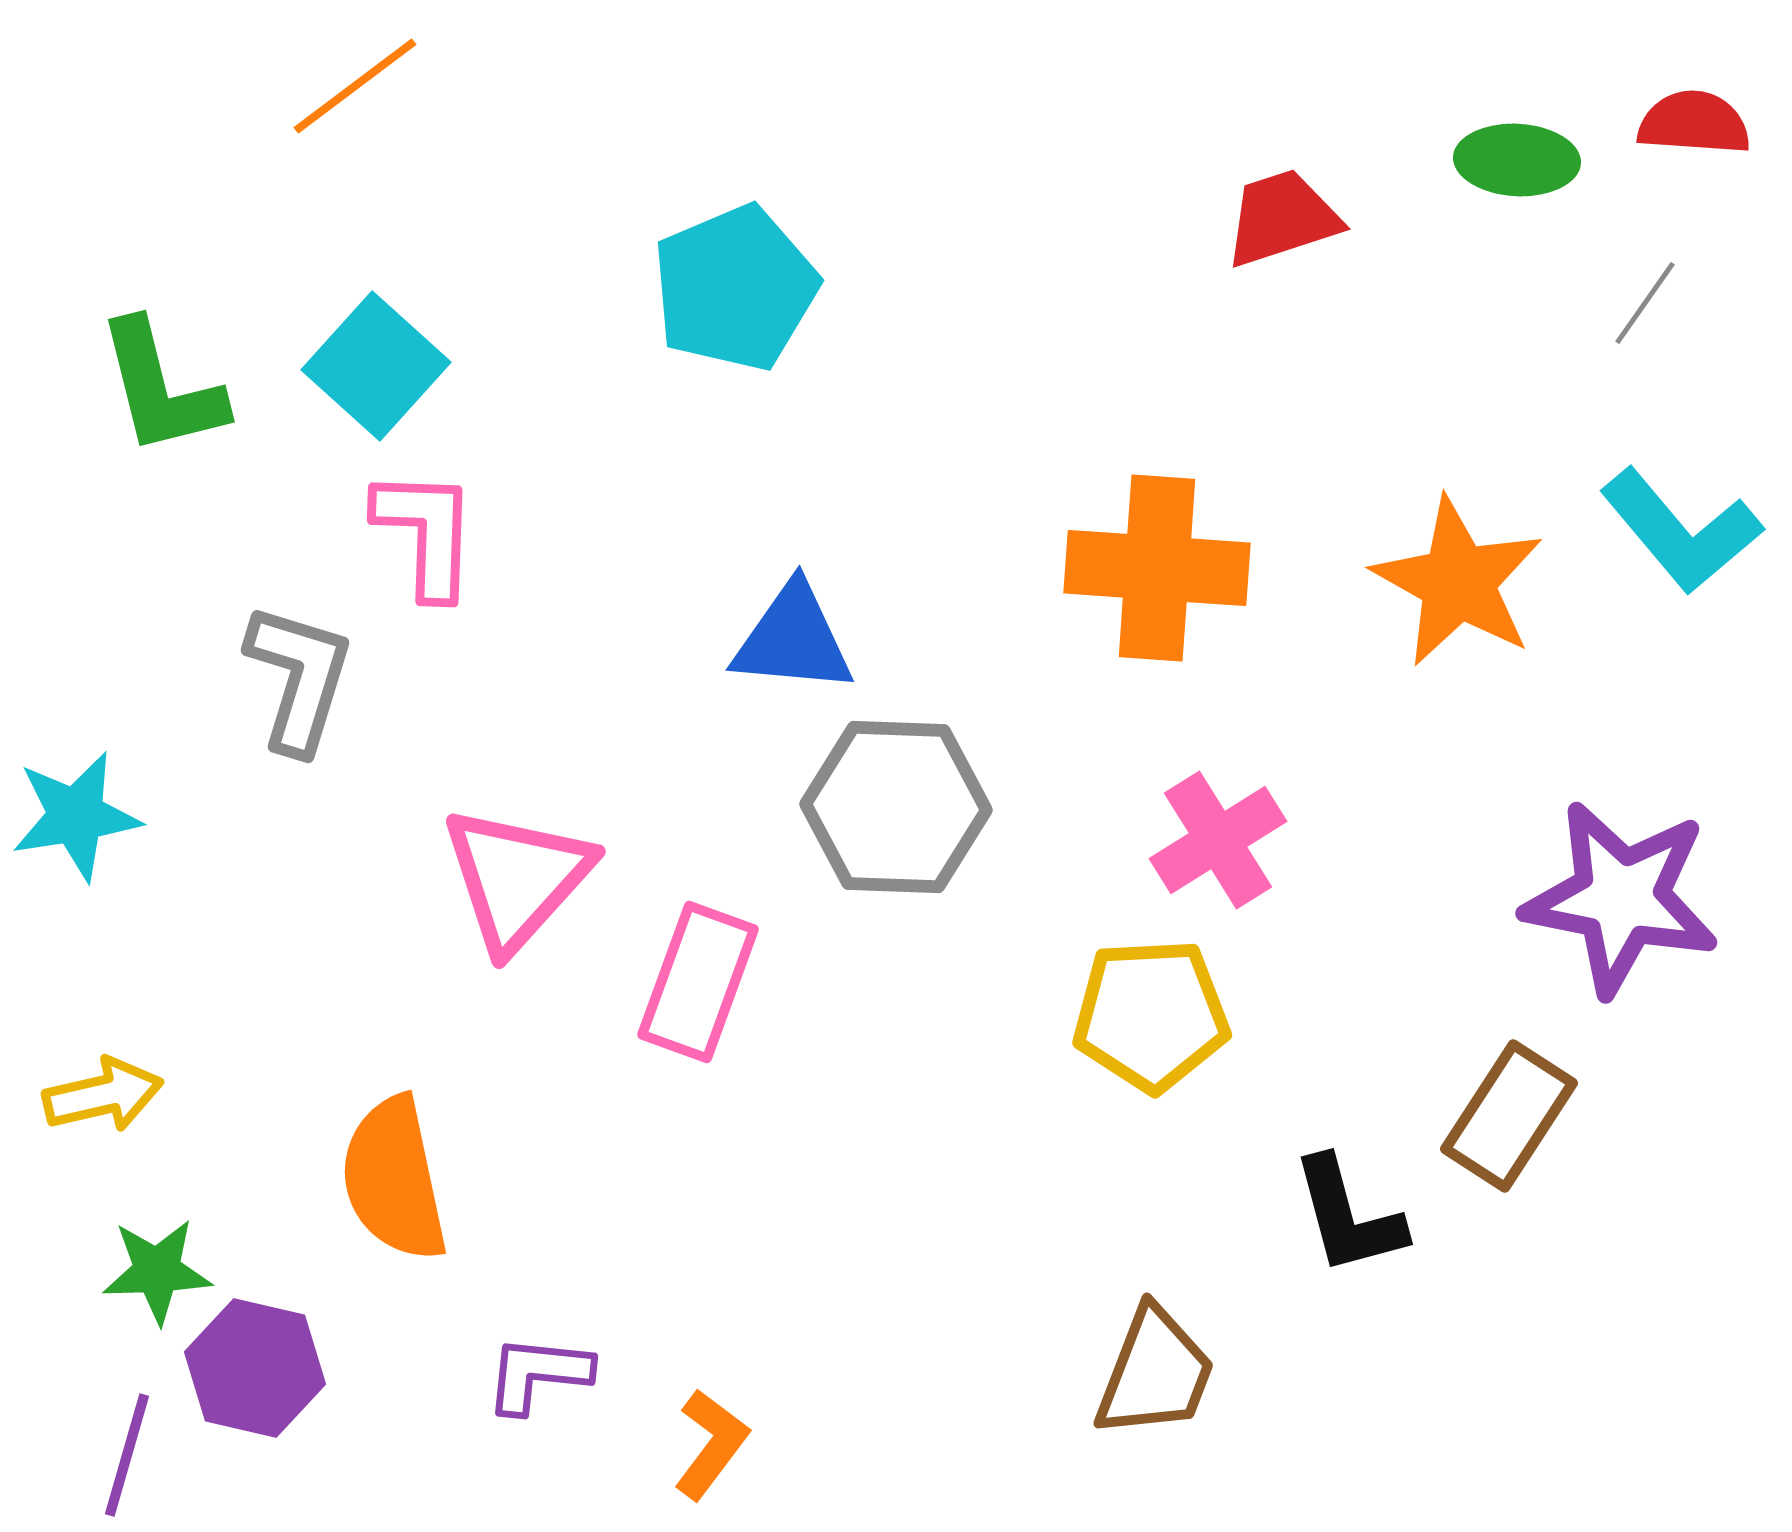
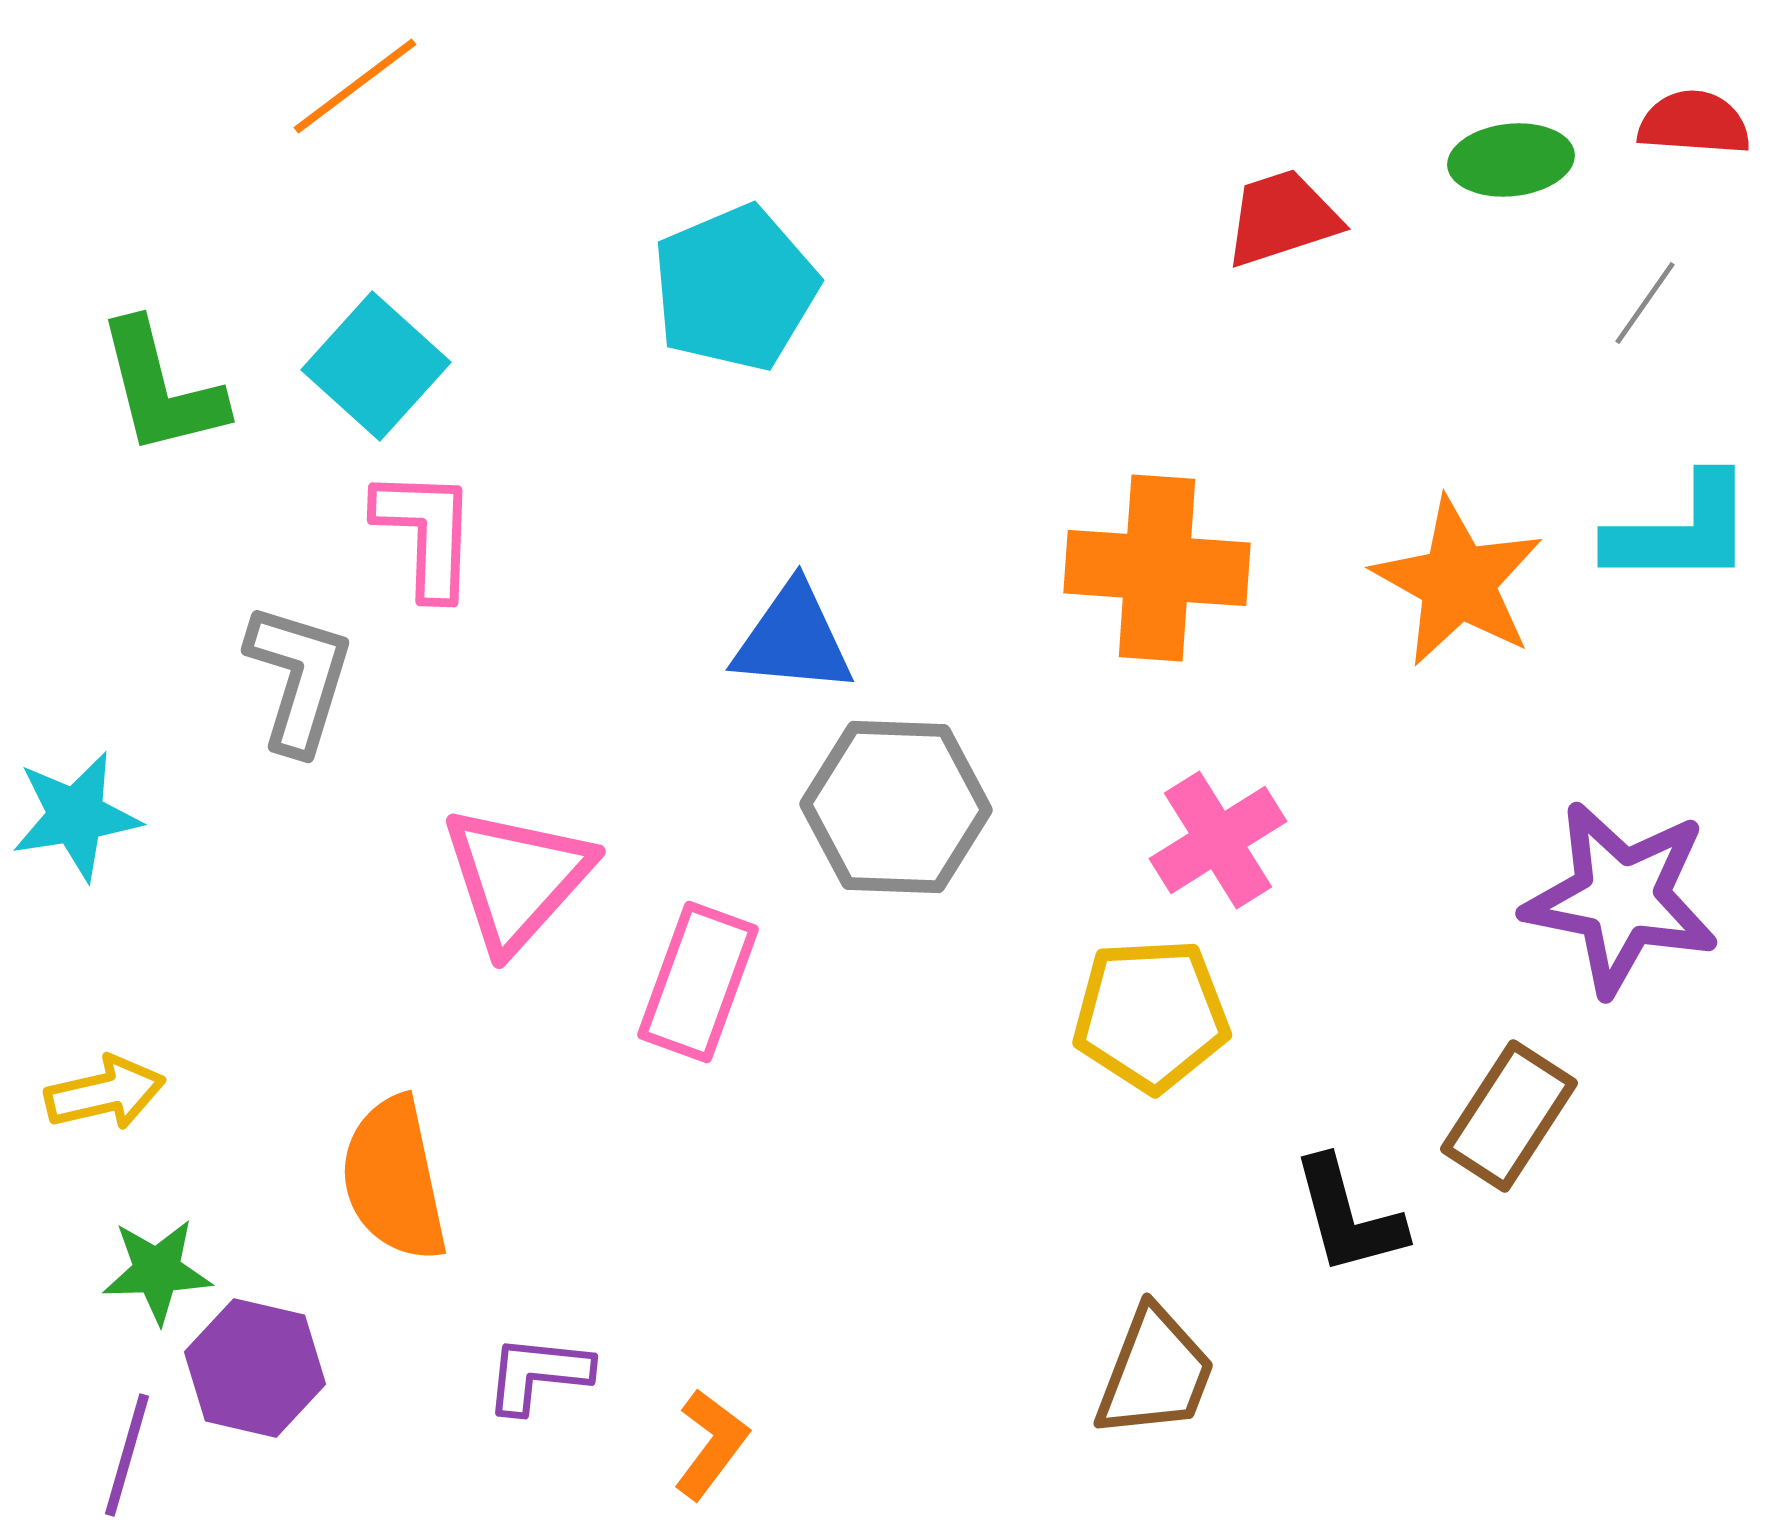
green ellipse: moved 6 px left; rotated 9 degrees counterclockwise
cyan L-shape: rotated 50 degrees counterclockwise
yellow arrow: moved 2 px right, 2 px up
